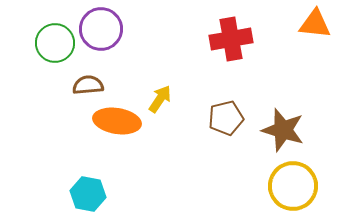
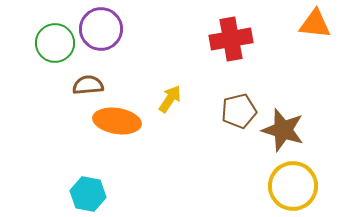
yellow arrow: moved 10 px right
brown pentagon: moved 13 px right, 7 px up
